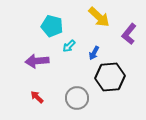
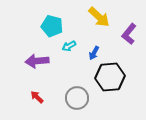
cyan arrow: rotated 16 degrees clockwise
